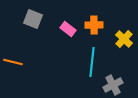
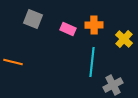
pink rectangle: rotated 14 degrees counterclockwise
